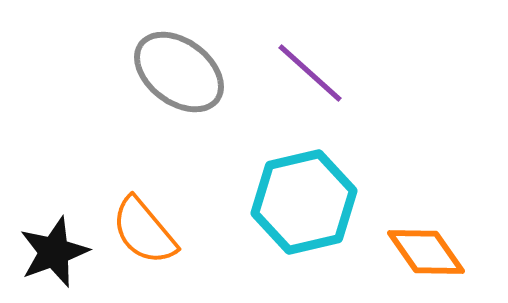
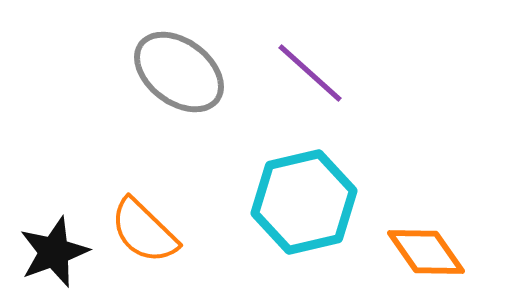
orange semicircle: rotated 6 degrees counterclockwise
